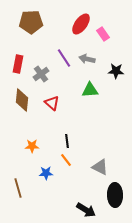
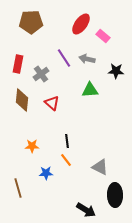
pink rectangle: moved 2 px down; rotated 16 degrees counterclockwise
